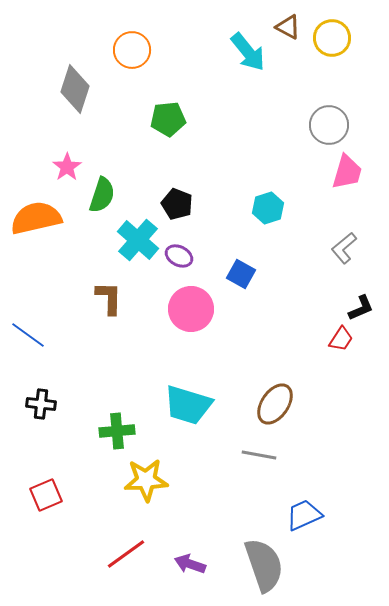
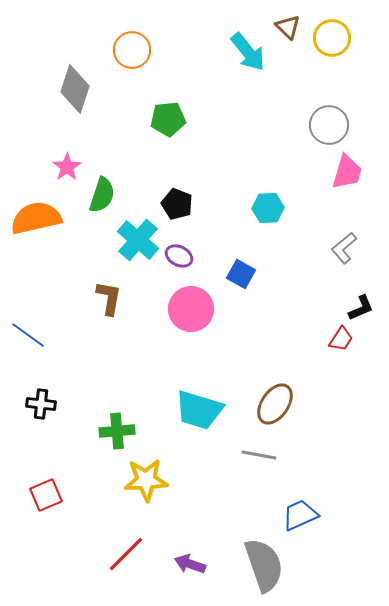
brown triangle: rotated 16 degrees clockwise
cyan hexagon: rotated 16 degrees clockwise
brown L-shape: rotated 9 degrees clockwise
cyan trapezoid: moved 11 px right, 5 px down
blue trapezoid: moved 4 px left
red line: rotated 9 degrees counterclockwise
